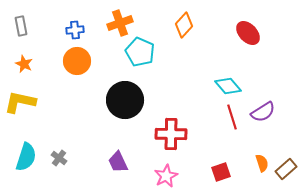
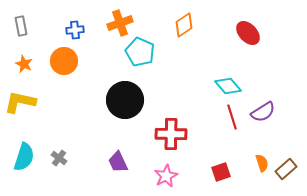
orange diamond: rotated 15 degrees clockwise
orange circle: moved 13 px left
cyan semicircle: moved 2 px left
